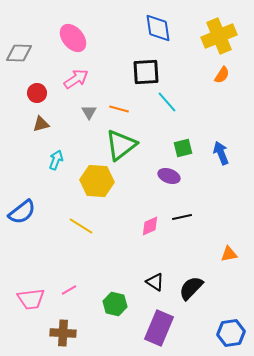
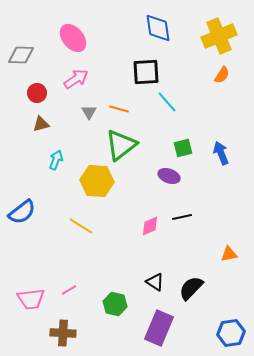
gray diamond: moved 2 px right, 2 px down
